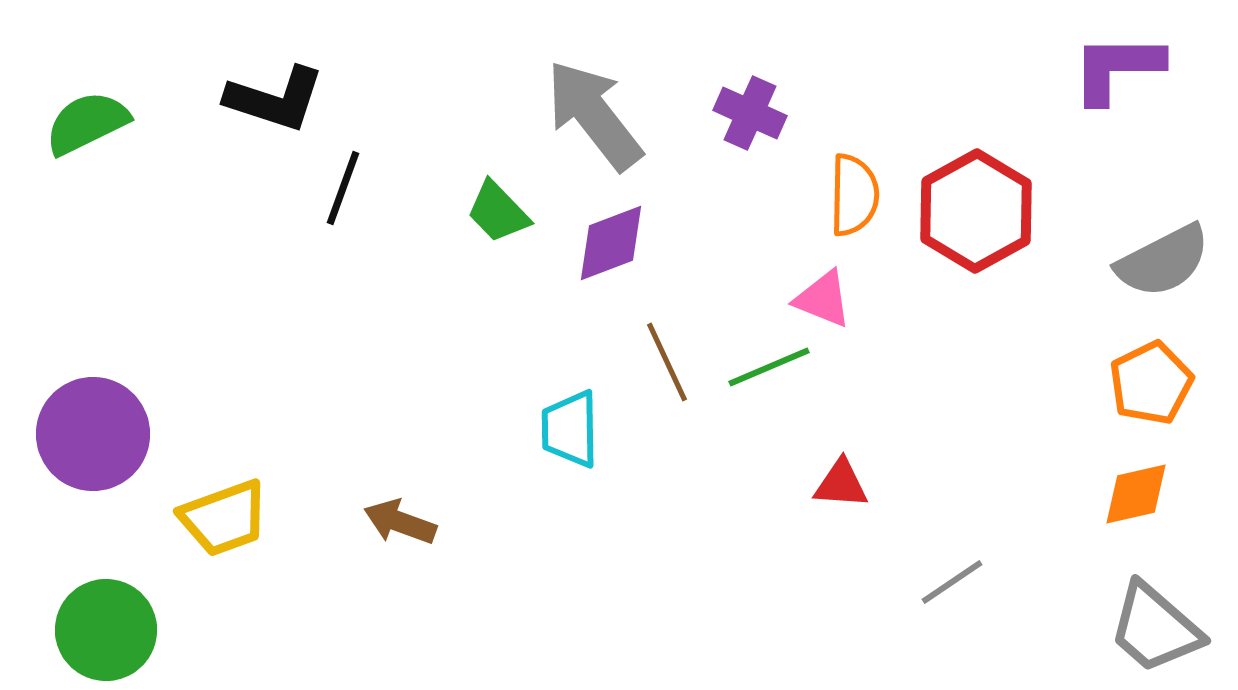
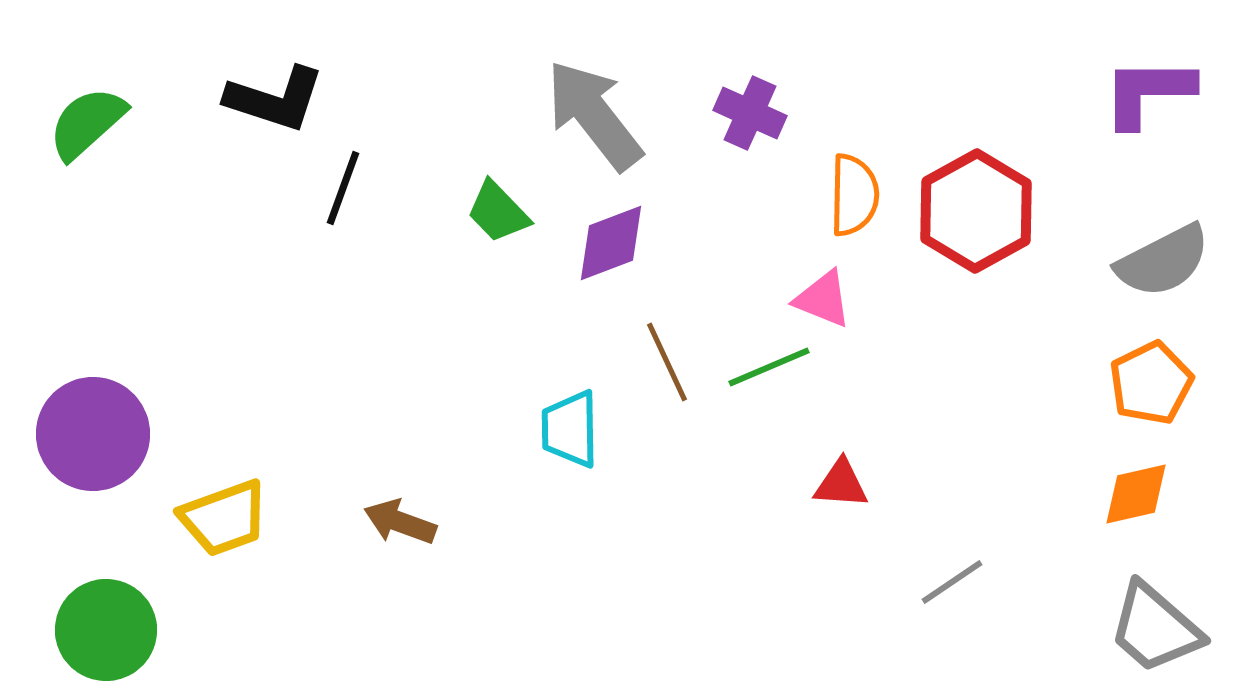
purple L-shape: moved 31 px right, 24 px down
green semicircle: rotated 16 degrees counterclockwise
